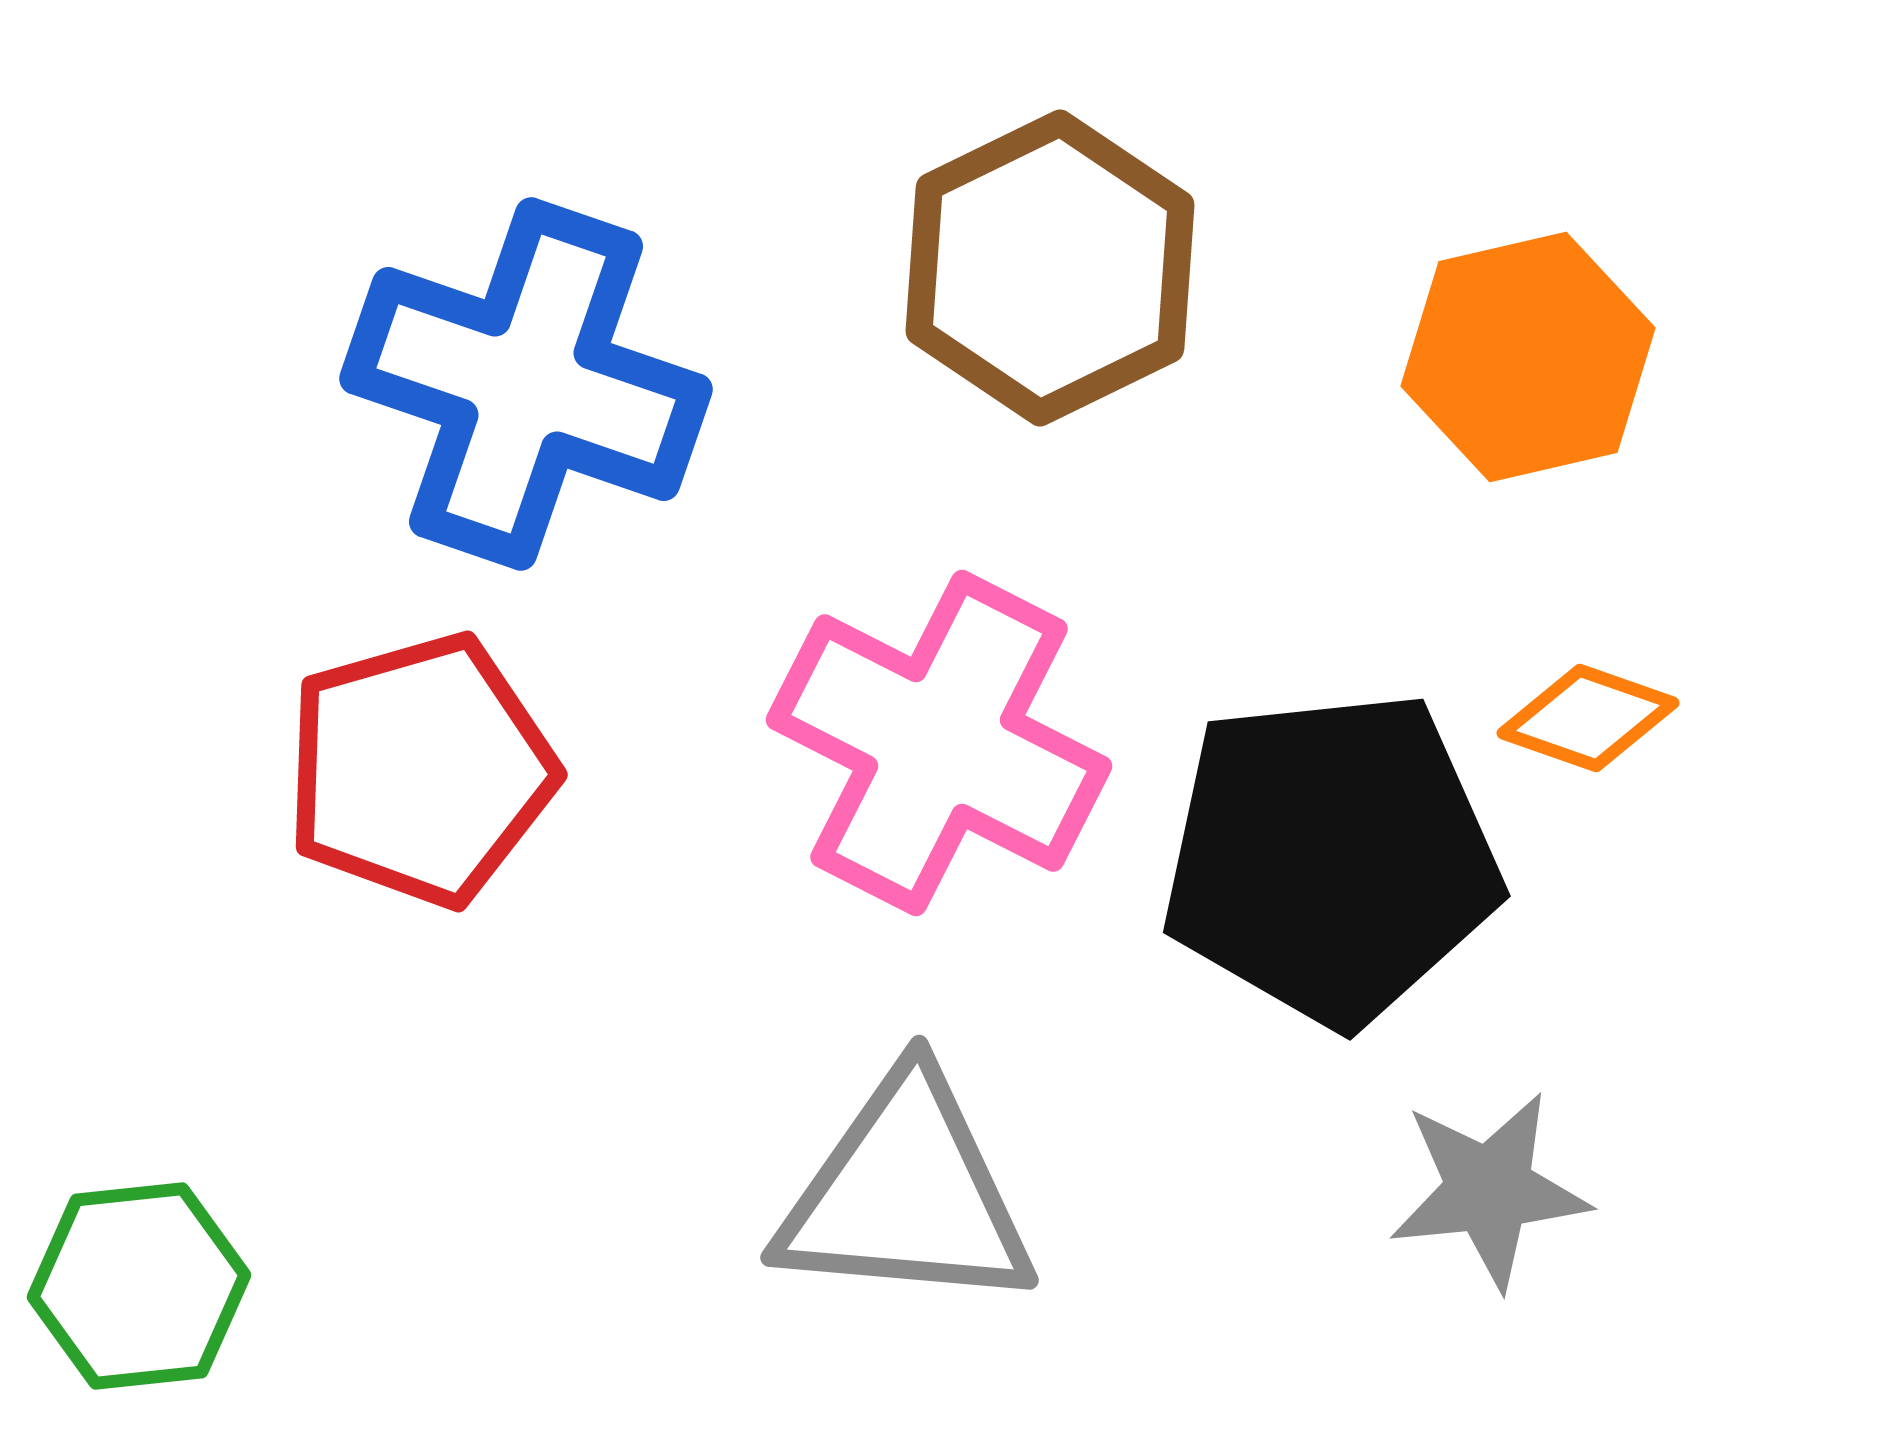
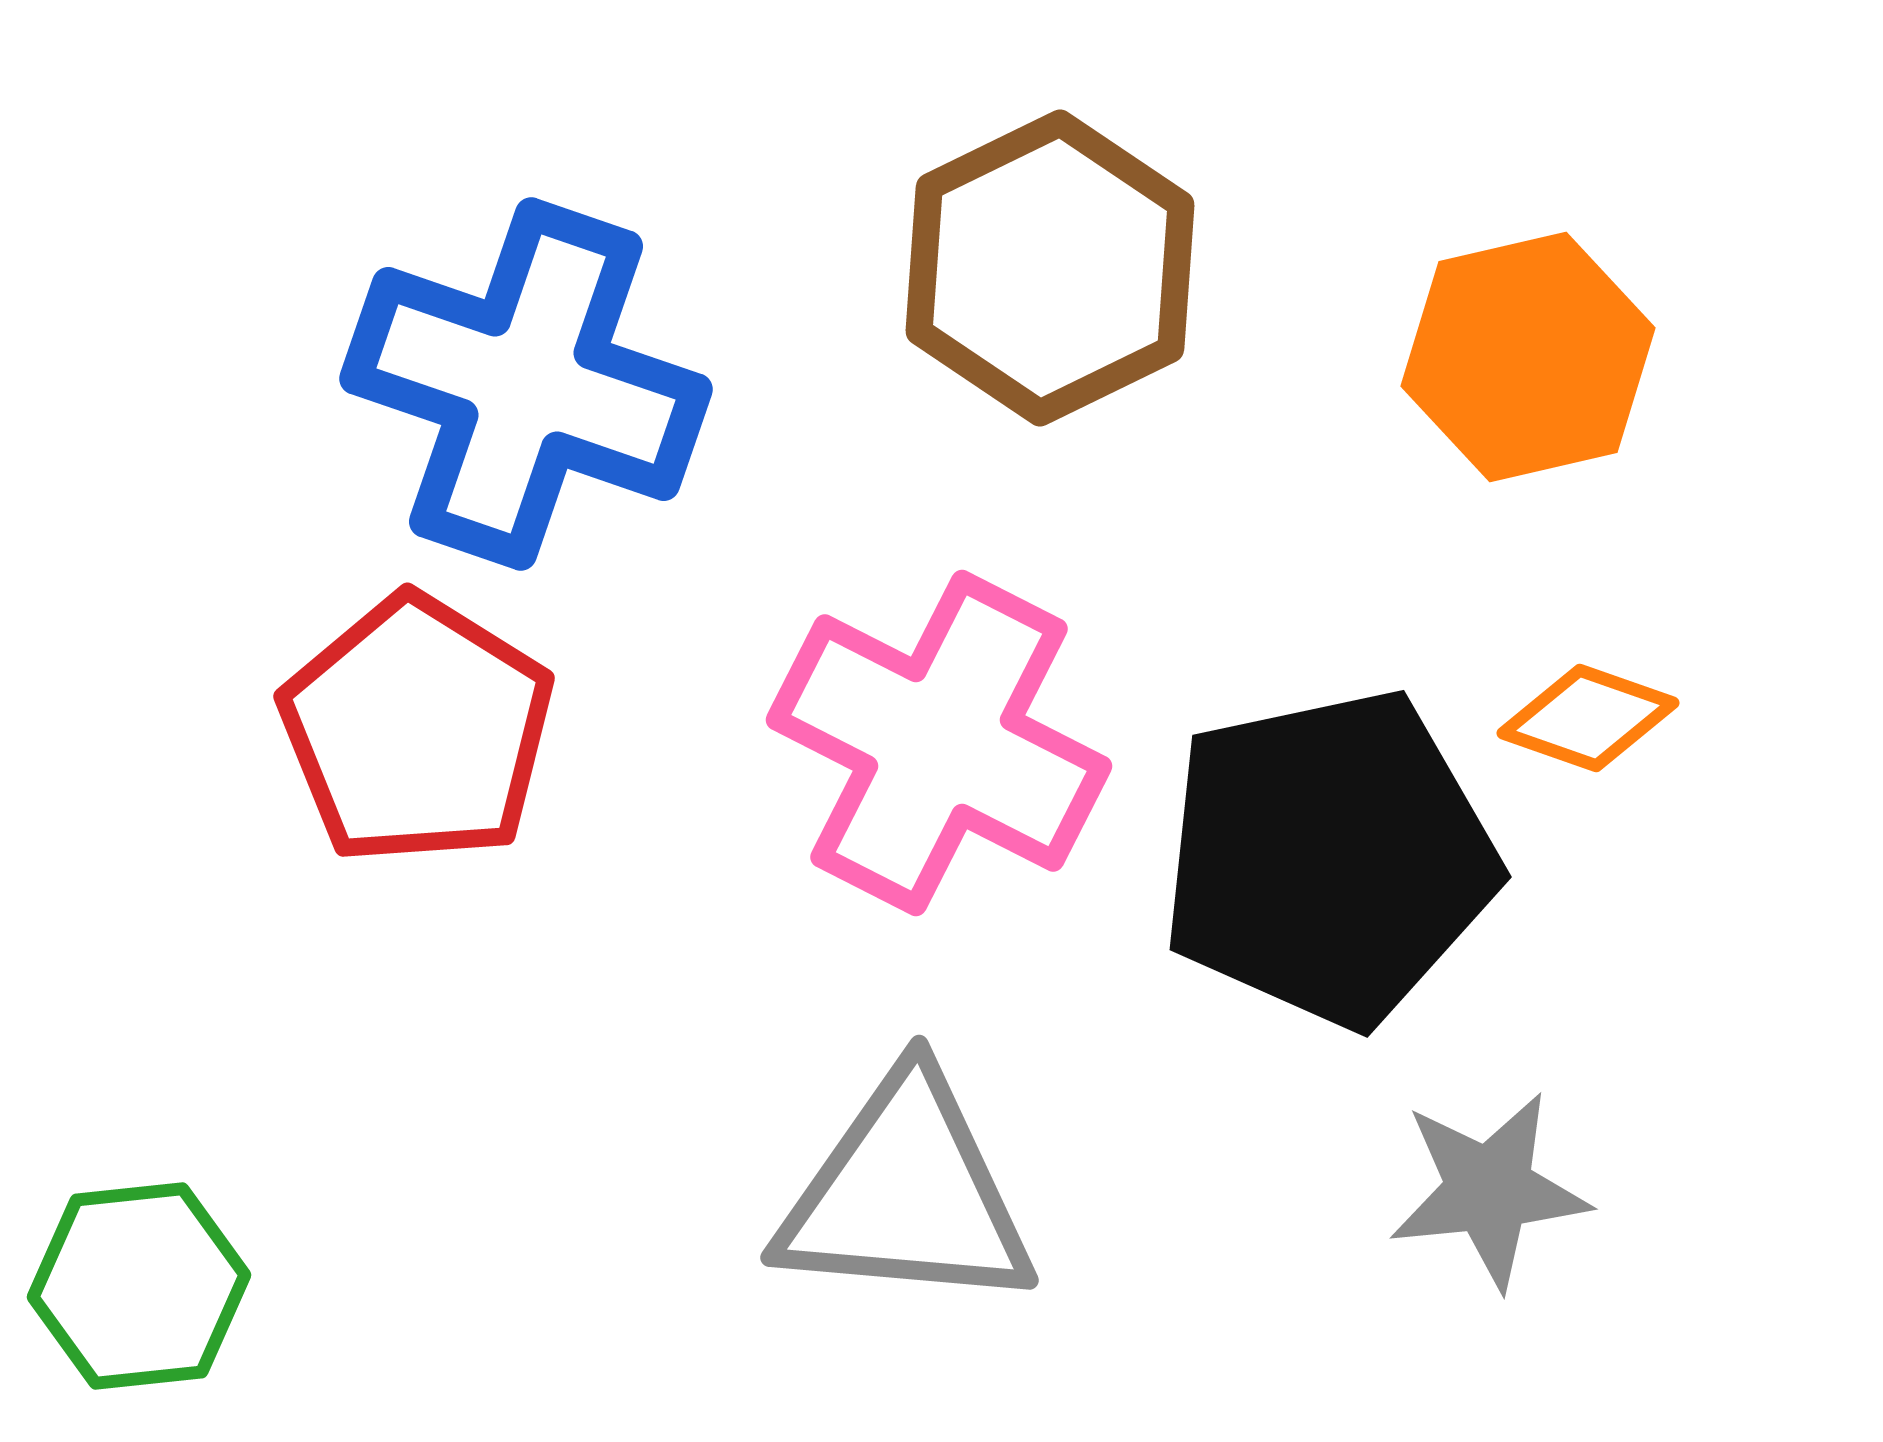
red pentagon: moved 3 px left, 40 px up; rotated 24 degrees counterclockwise
black pentagon: moved 2 px left; rotated 6 degrees counterclockwise
